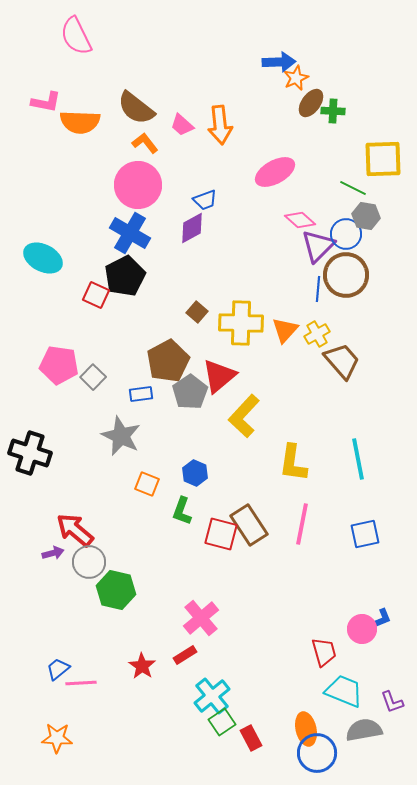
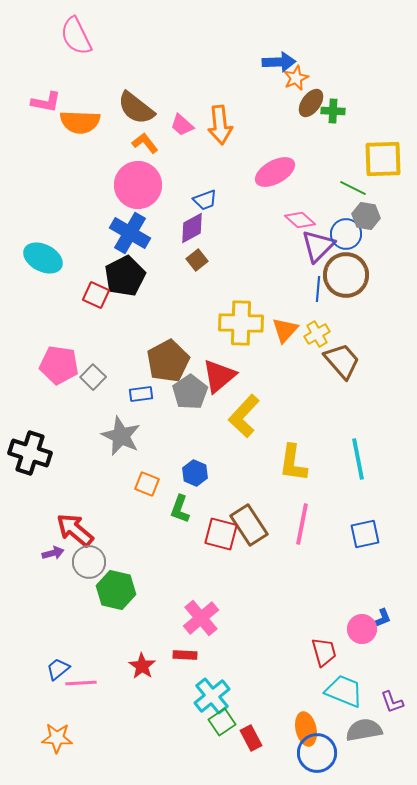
brown square at (197, 312): moved 52 px up; rotated 10 degrees clockwise
green L-shape at (182, 511): moved 2 px left, 2 px up
red rectangle at (185, 655): rotated 35 degrees clockwise
